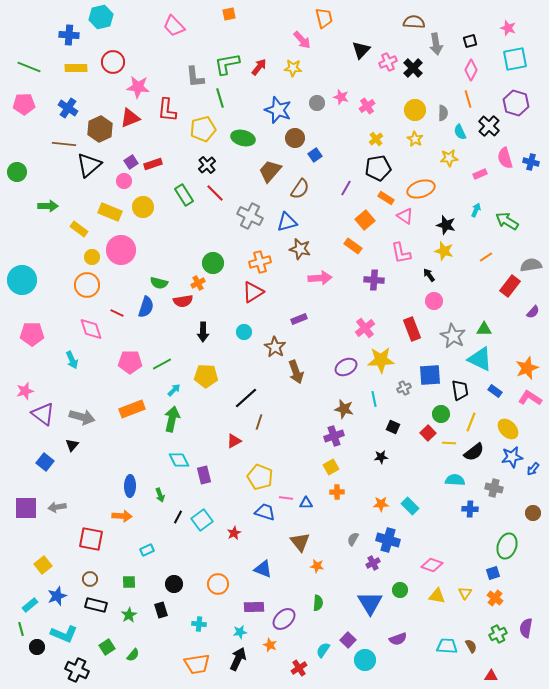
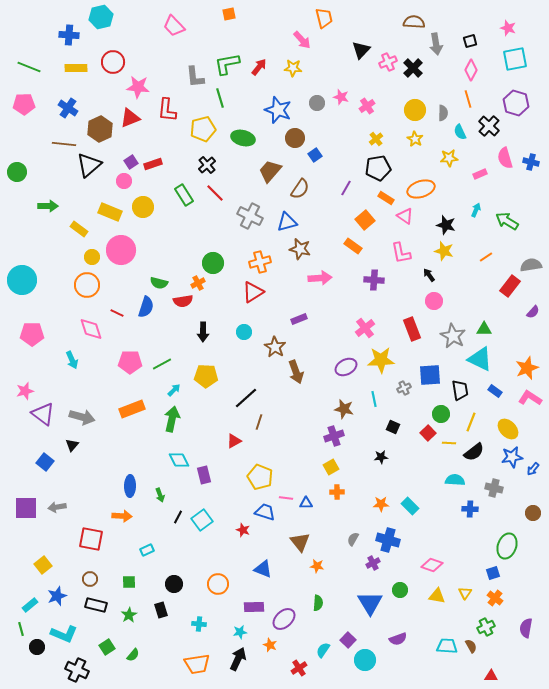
red star at (234, 533): moved 9 px right, 3 px up; rotated 24 degrees counterclockwise
green cross at (498, 634): moved 12 px left, 7 px up
